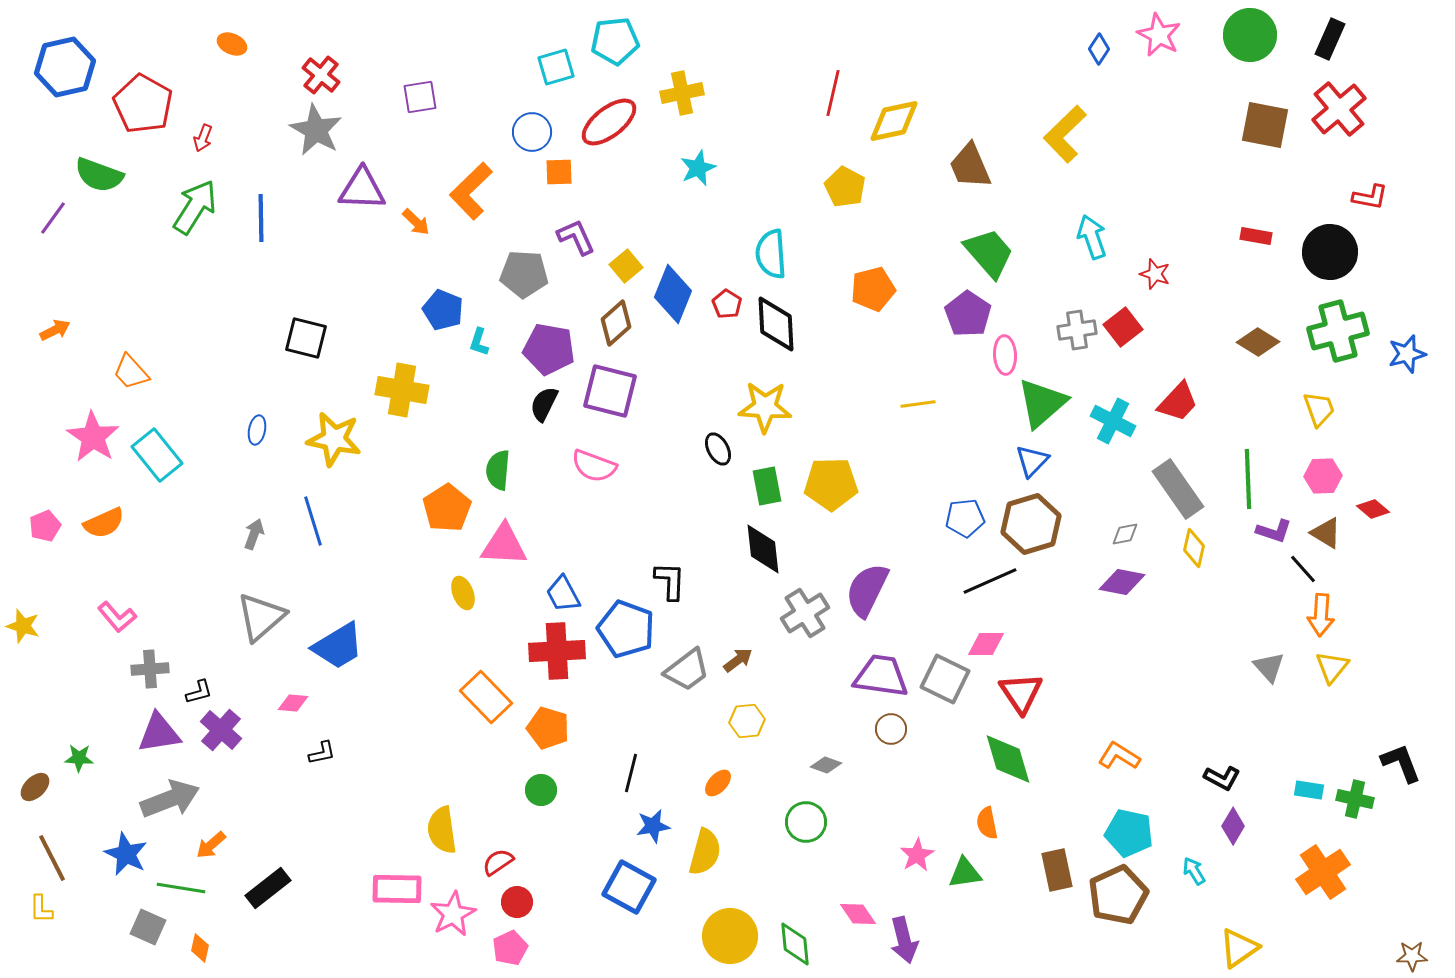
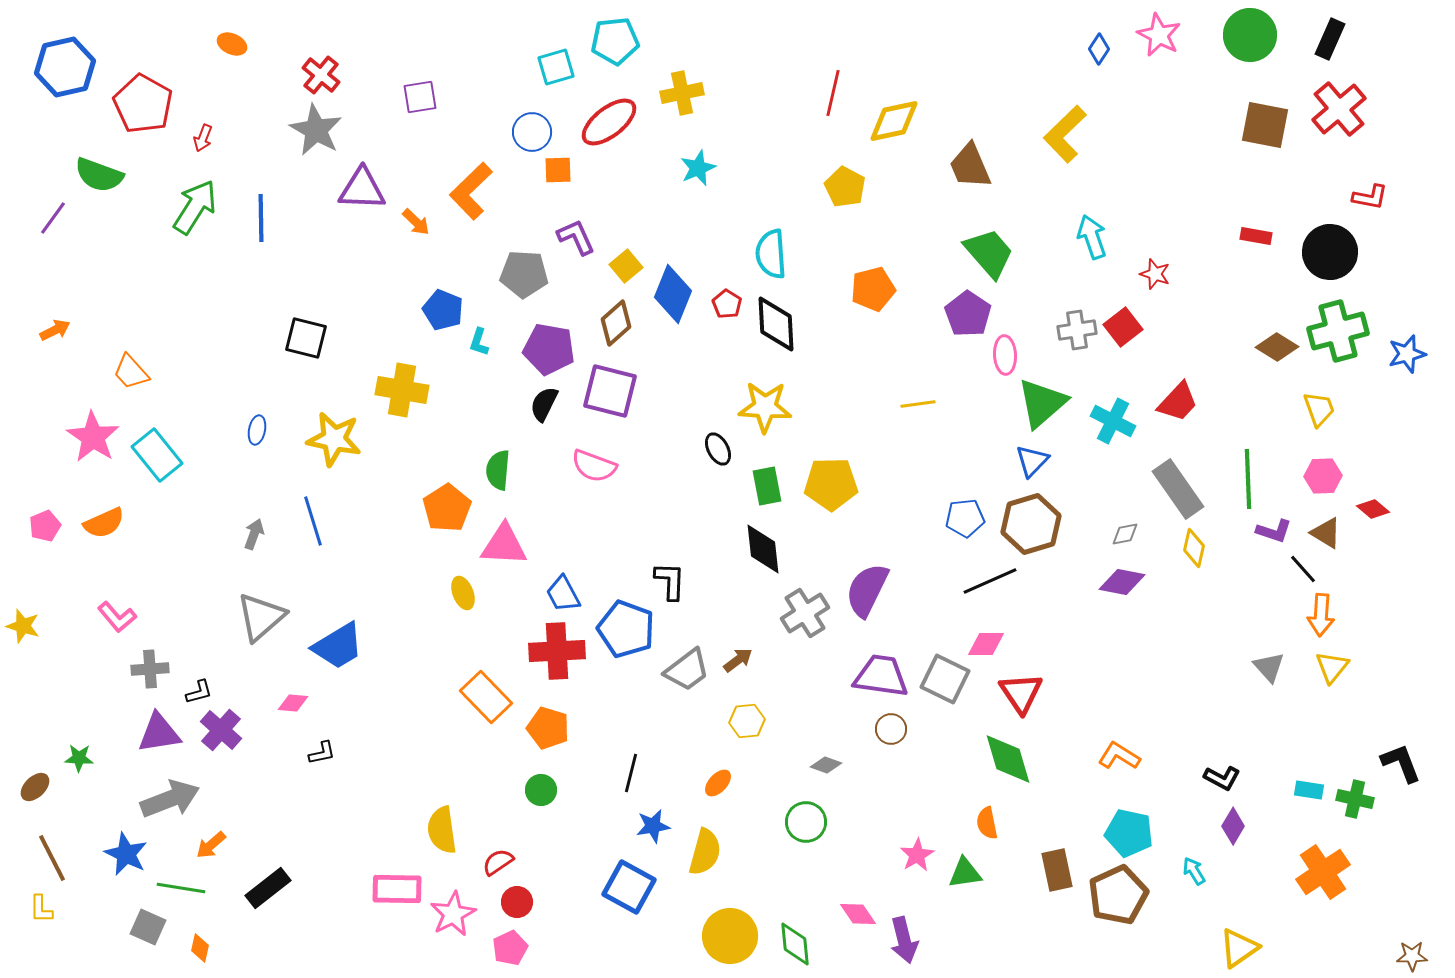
orange square at (559, 172): moved 1 px left, 2 px up
brown diamond at (1258, 342): moved 19 px right, 5 px down
